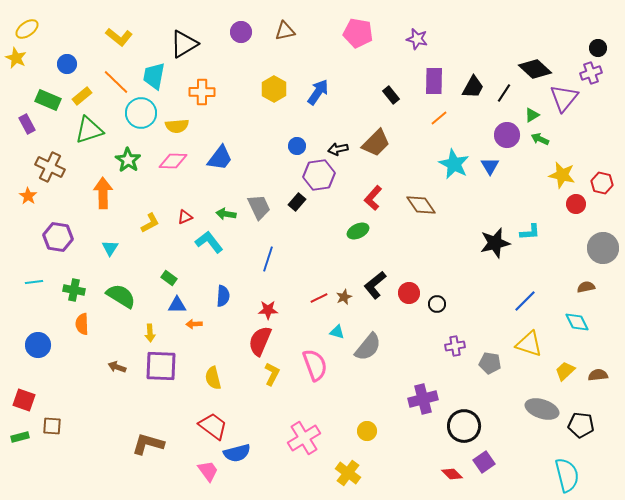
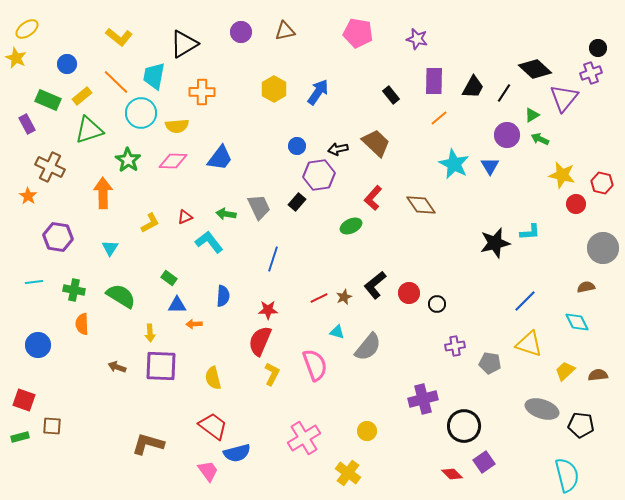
brown trapezoid at (376, 143): rotated 92 degrees counterclockwise
green ellipse at (358, 231): moved 7 px left, 5 px up
blue line at (268, 259): moved 5 px right
